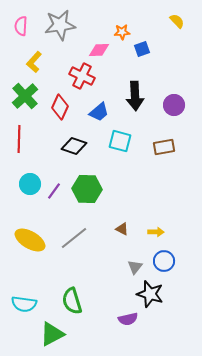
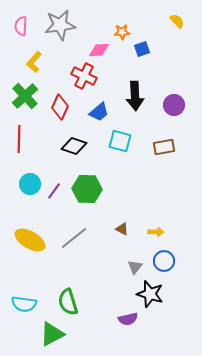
red cross: moved 2 px right
green semicircle: moved 4 px left, 1 px down
